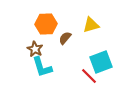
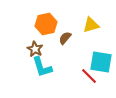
orange hexagon: rotated 10 degrees counterclockwise
cyan square: rotated 30 degrees clockwise
